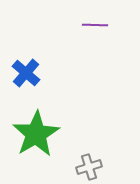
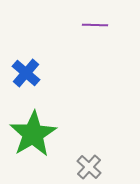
green star: moved 3 px left
gray cross: rotated 30 degrees counterclockwise
